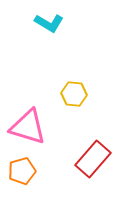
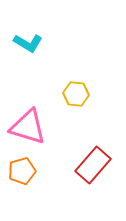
cyan L-shape: moved 21 px left, 20 px down
yellow hexagon: moved 2 px right
red rectangle: moved 6 px down
